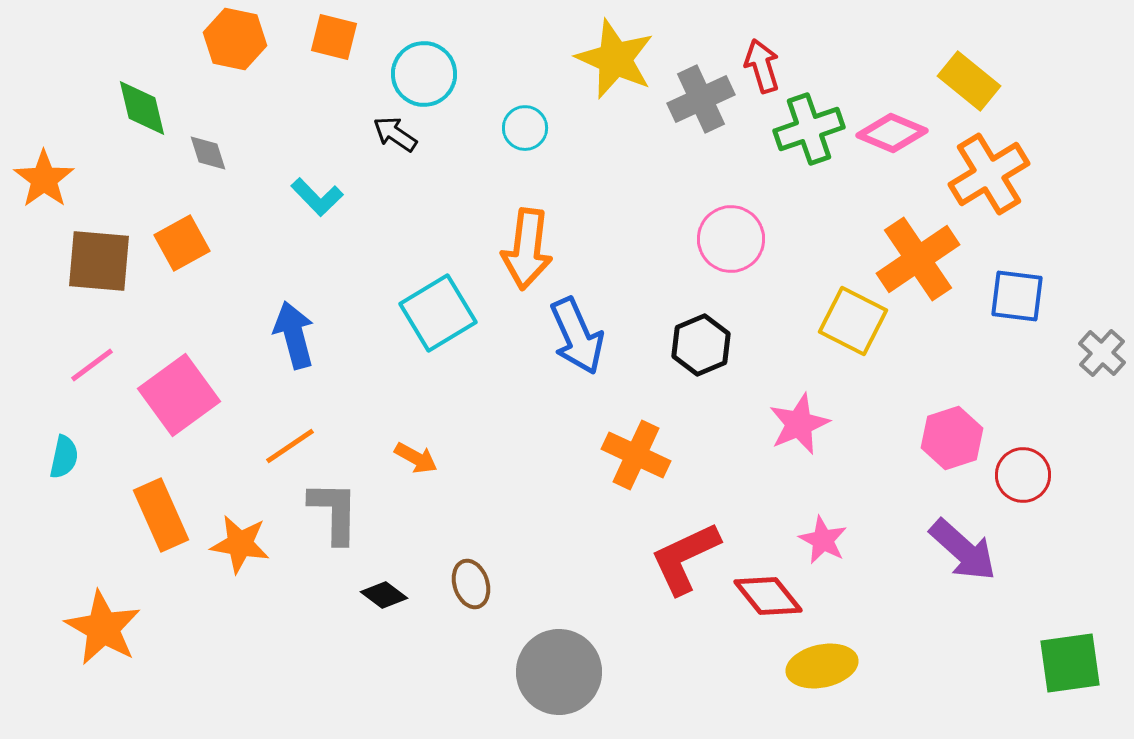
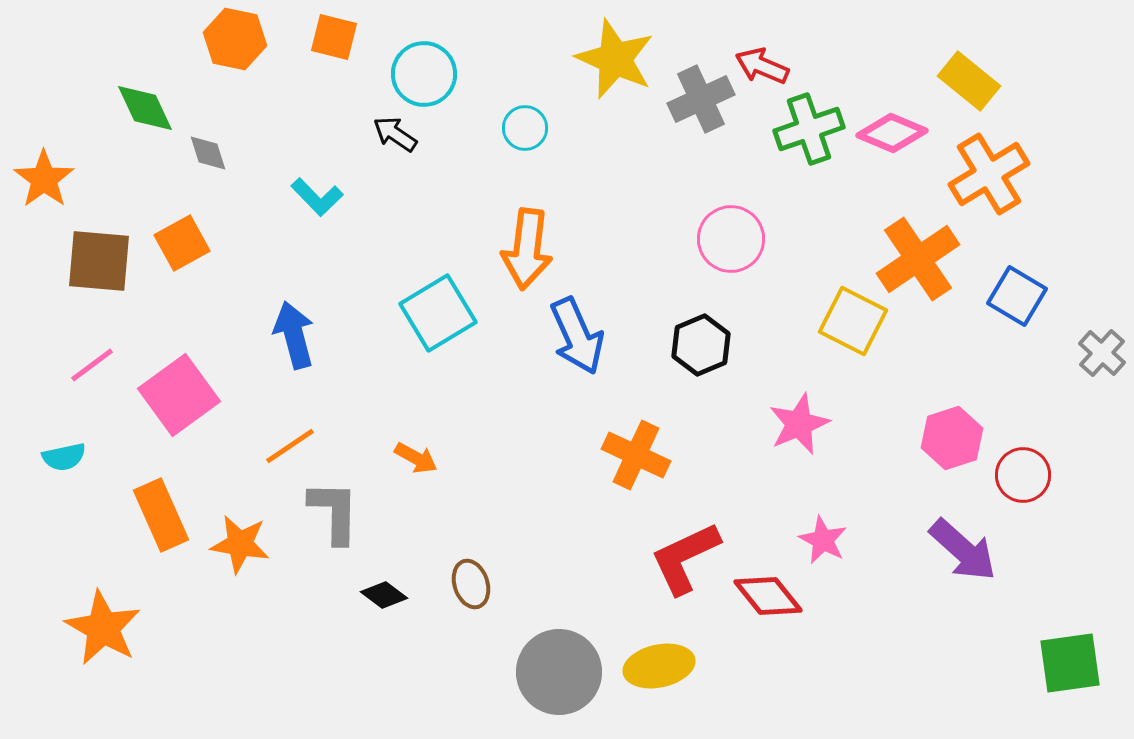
red arrow at (762, 66): rotated 50 degrees counterclockwise
green diamond at (142, 108): moved 3 px right; rotated 12 degrees counterclockwise
blue square at (1017, 296): rotated 24 degrees clockwise
cyan semicircle at (64, 457): rotated 66 degrees clockwise
yellow ellipse at (822, 666): moved 163 px left
